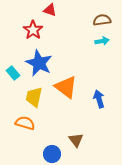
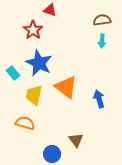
cyan arrow: rotated 104 degrees clockwise
yellow trapezoid: moved 2 px up
